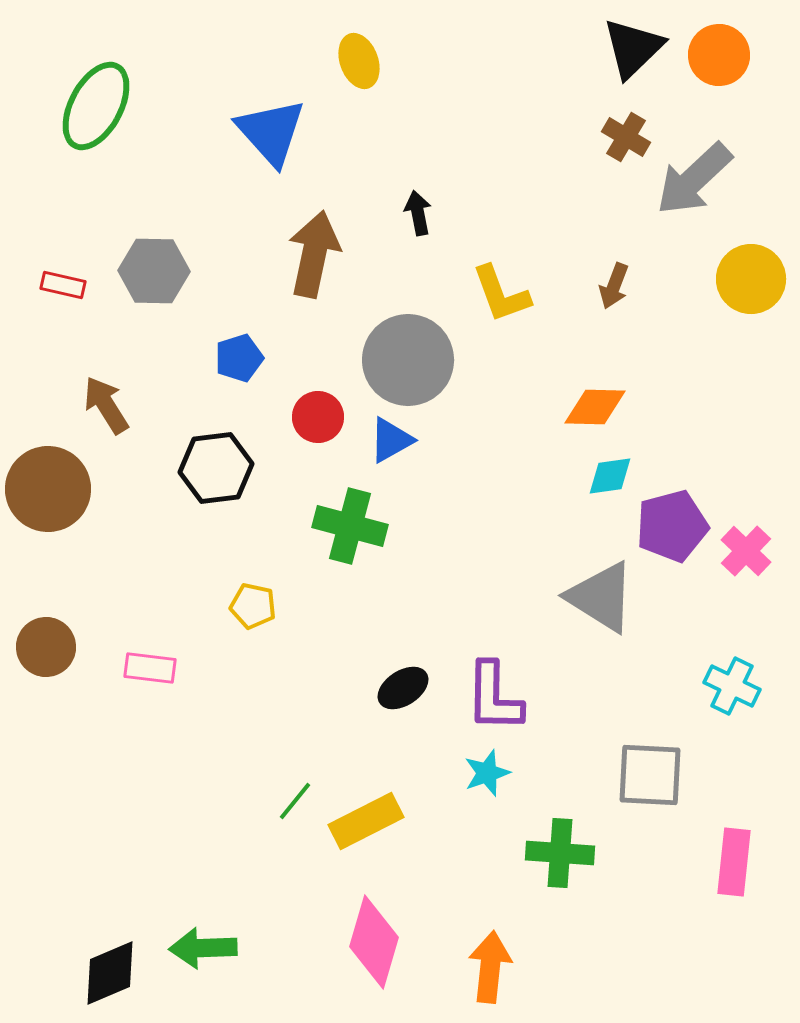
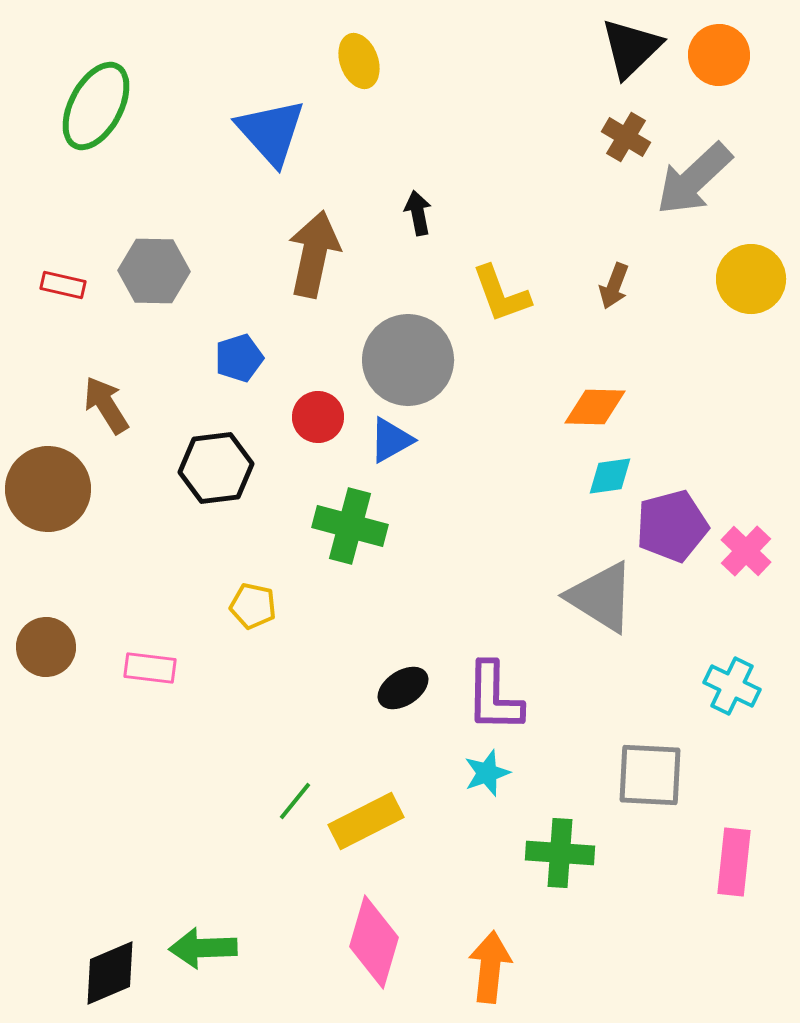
black triangle at (633, 48): moved 2 px left
